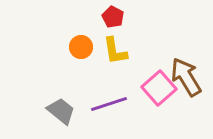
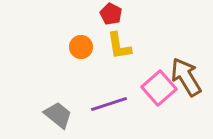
red pentagon: moved 2 px left, 3 px up
yellow L-shape: moved 4 px right, 5 px up
gray trapezoid: moved 3 px left, 4 px down
